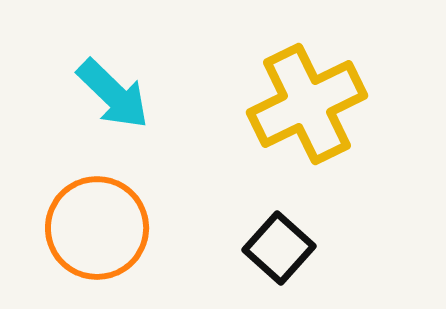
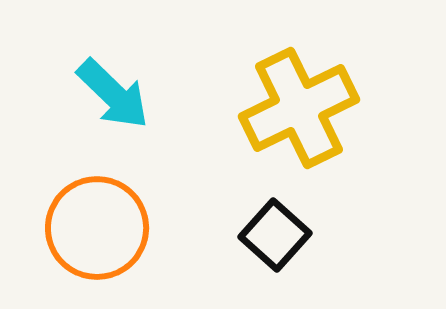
yellow cross: moved 8 px left, 4 px down
black square: moved 4 px left, 13 px up
